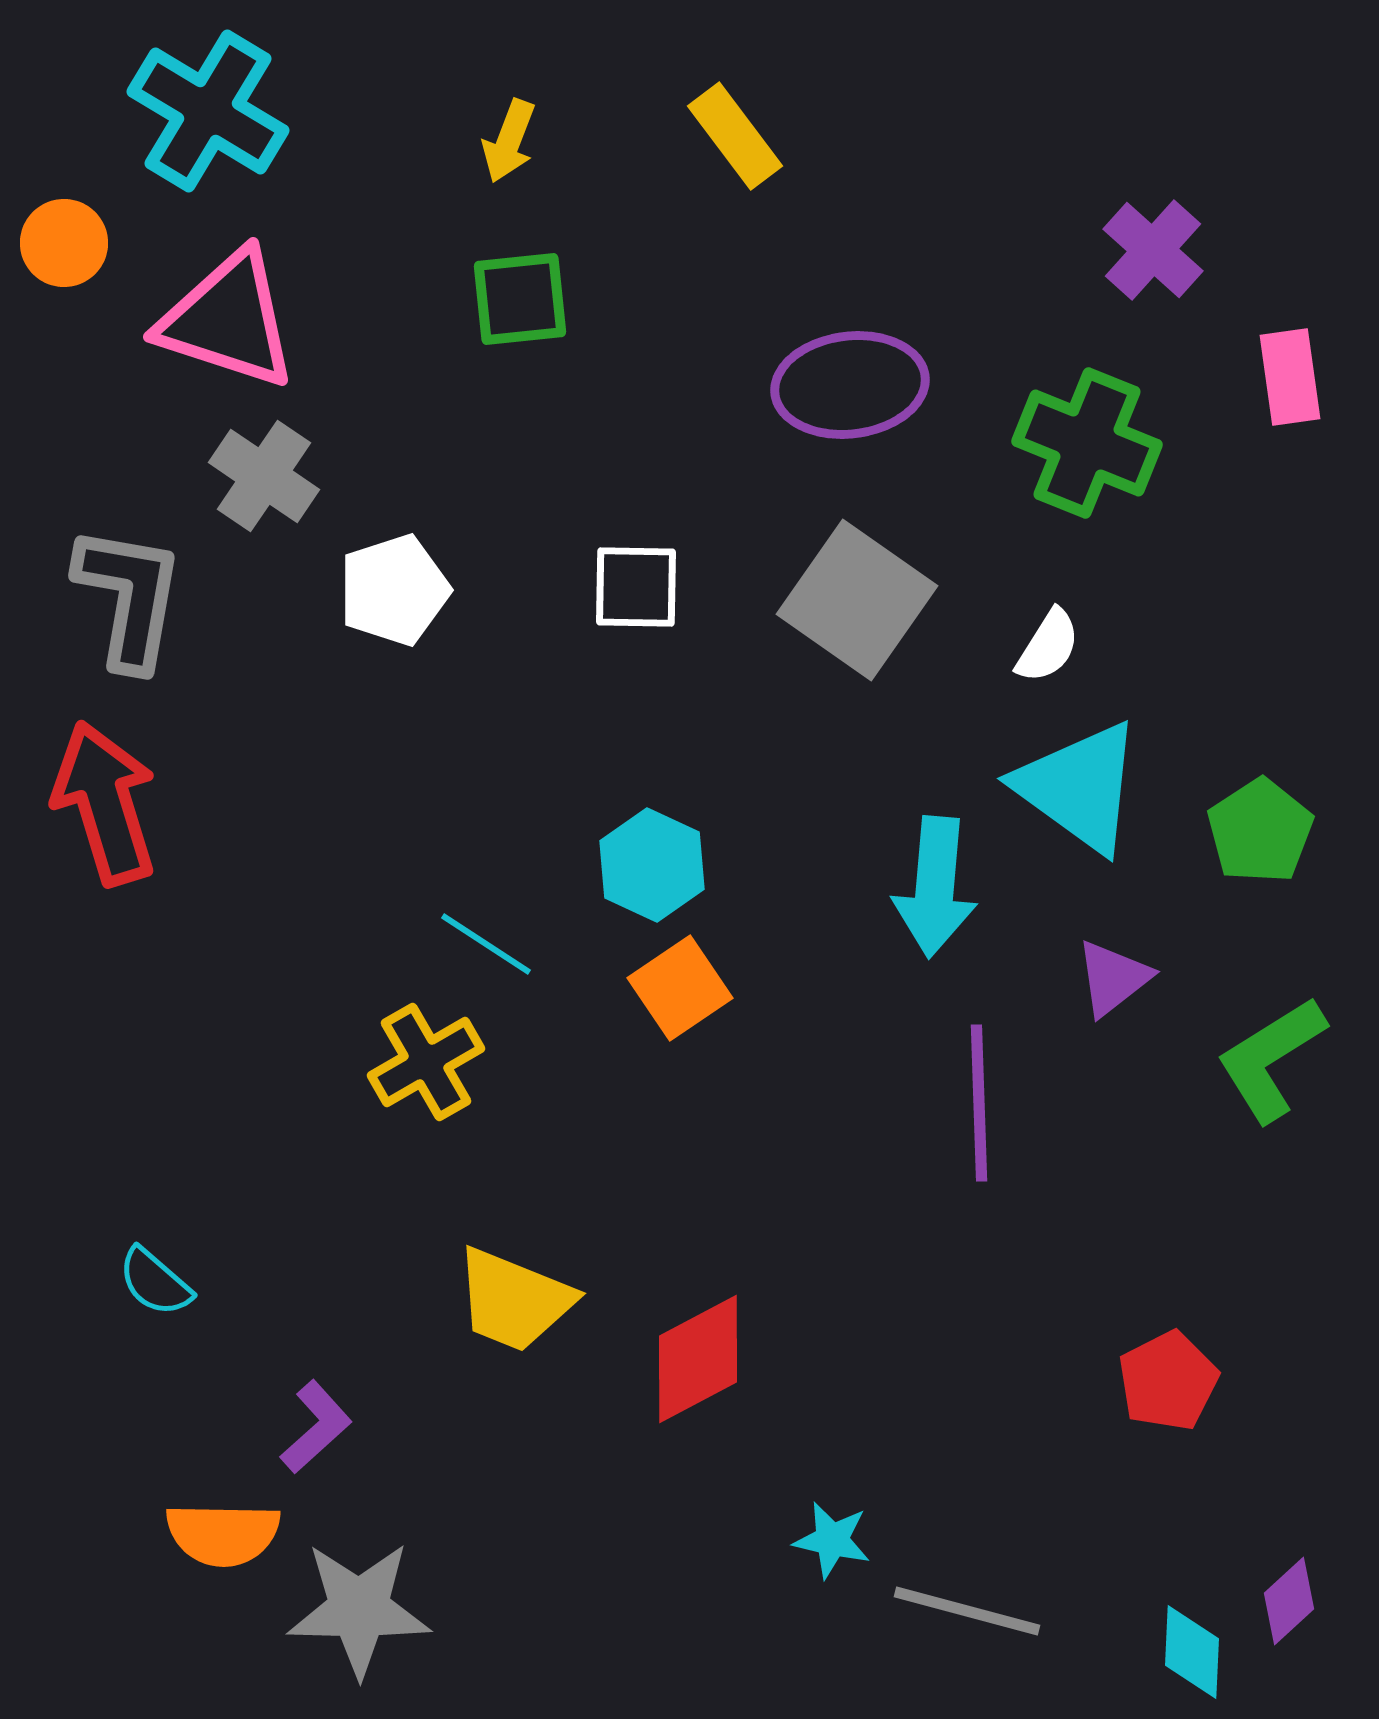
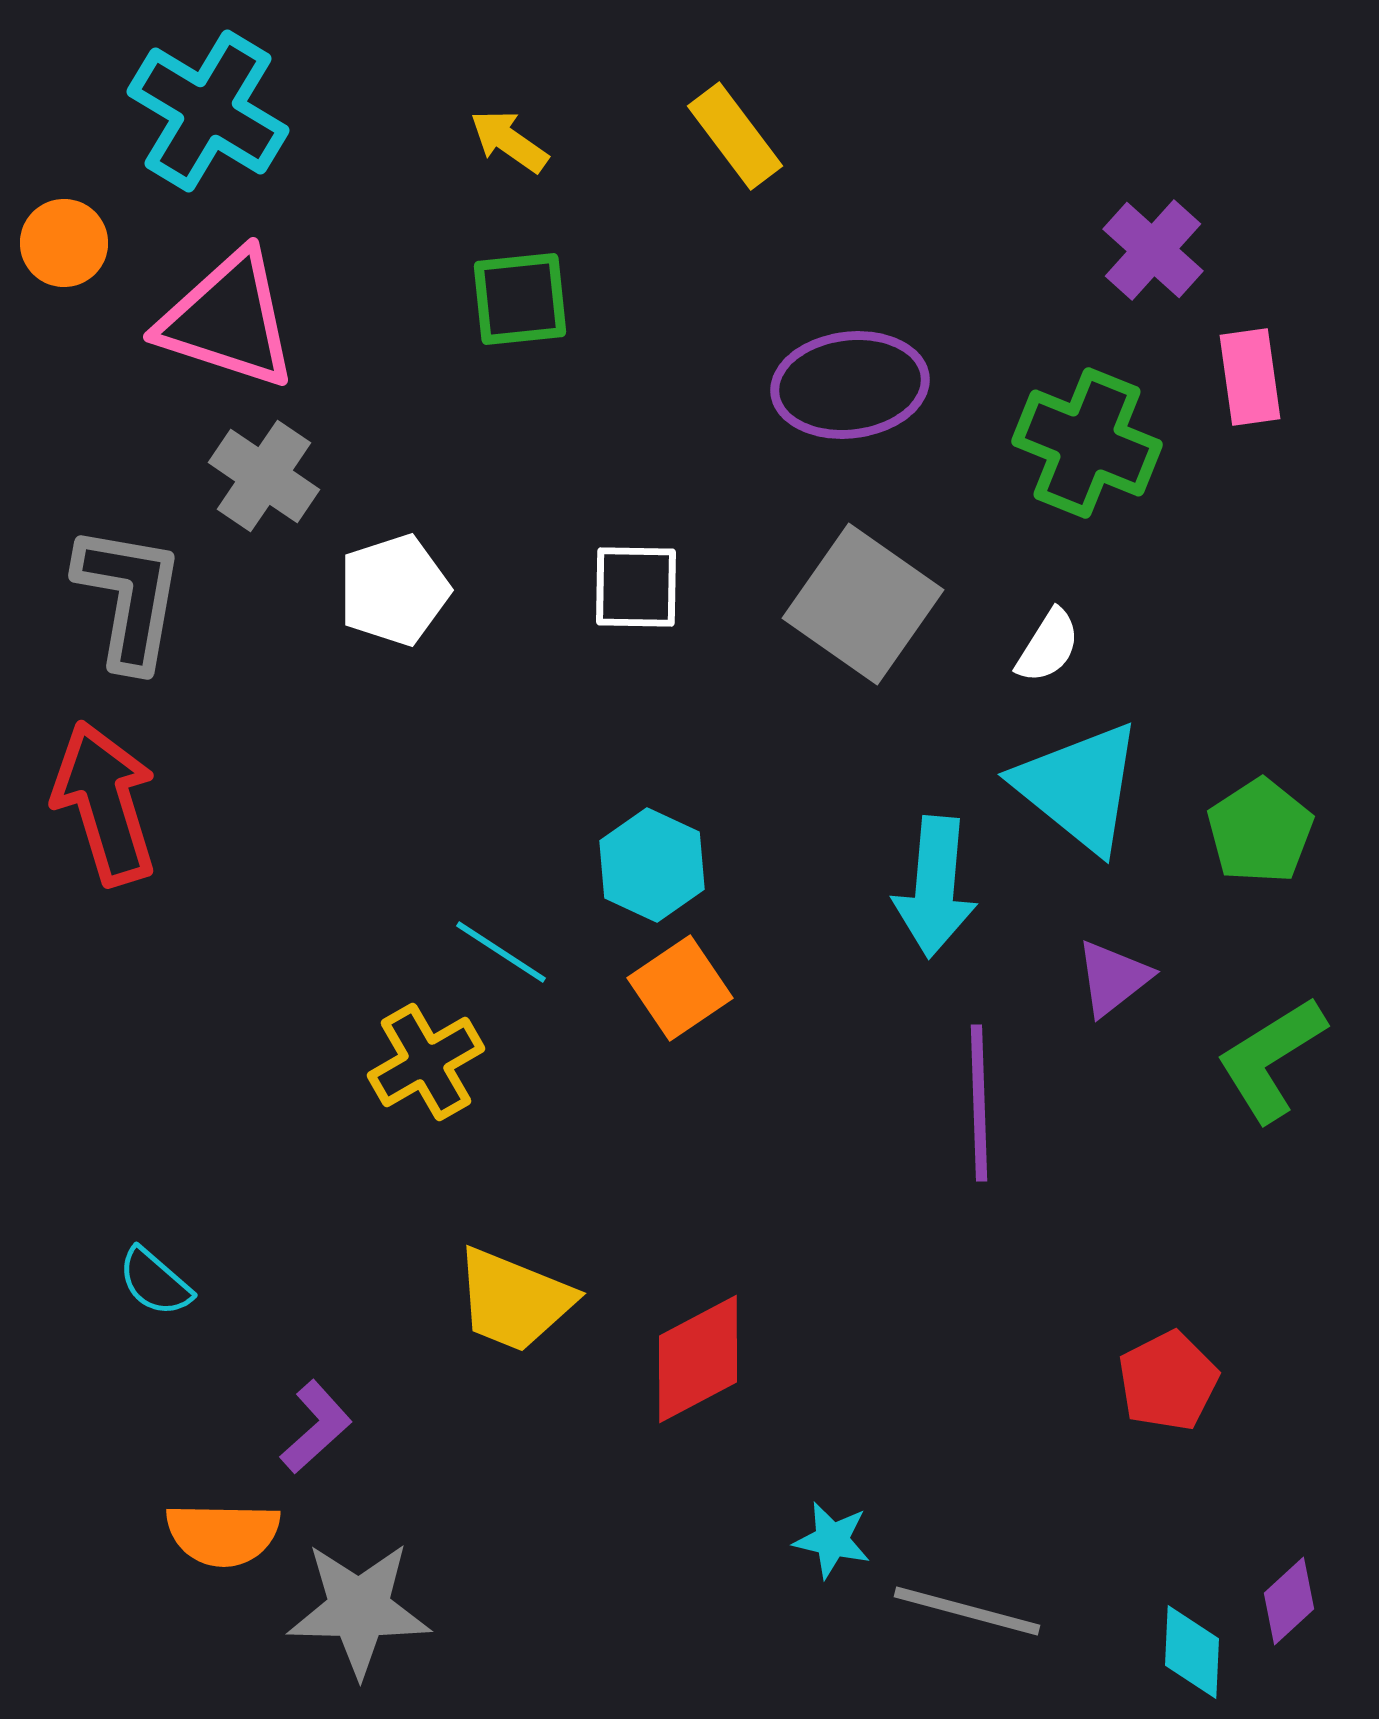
yellow arrow: rotated 104 degrees clockwise
pink rectangle: moved 40 px left
gray square: moved 6 px right, 4 px down
cyan triangle: rotated 3 degrees clockwise
cyan line: moved 15 px right, 8 px down
